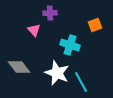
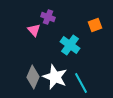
purple cross: moved 2 px left, 4 px down; rotated 24 degrees clockwise
cyan cross: rotated 18 degrees clockwise
gray diamond: moved 14 px right, 10 px down; rotated 60 degrees clockwise
white star: moved 2 px left, 4 px down
cyan line: moved 1 px down
